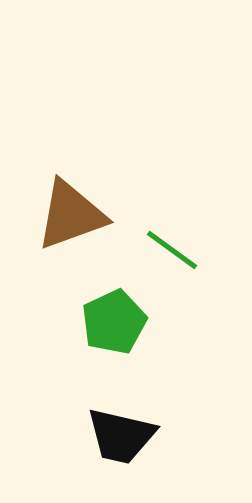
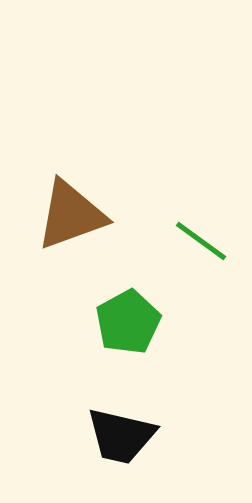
green line: moved 29 px right, 9 px up
green pentagon: moved 14 px right; rotated 4 degrees counterclockwise
